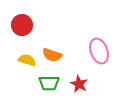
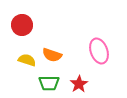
red star: rotated 12 degrees clockwise
